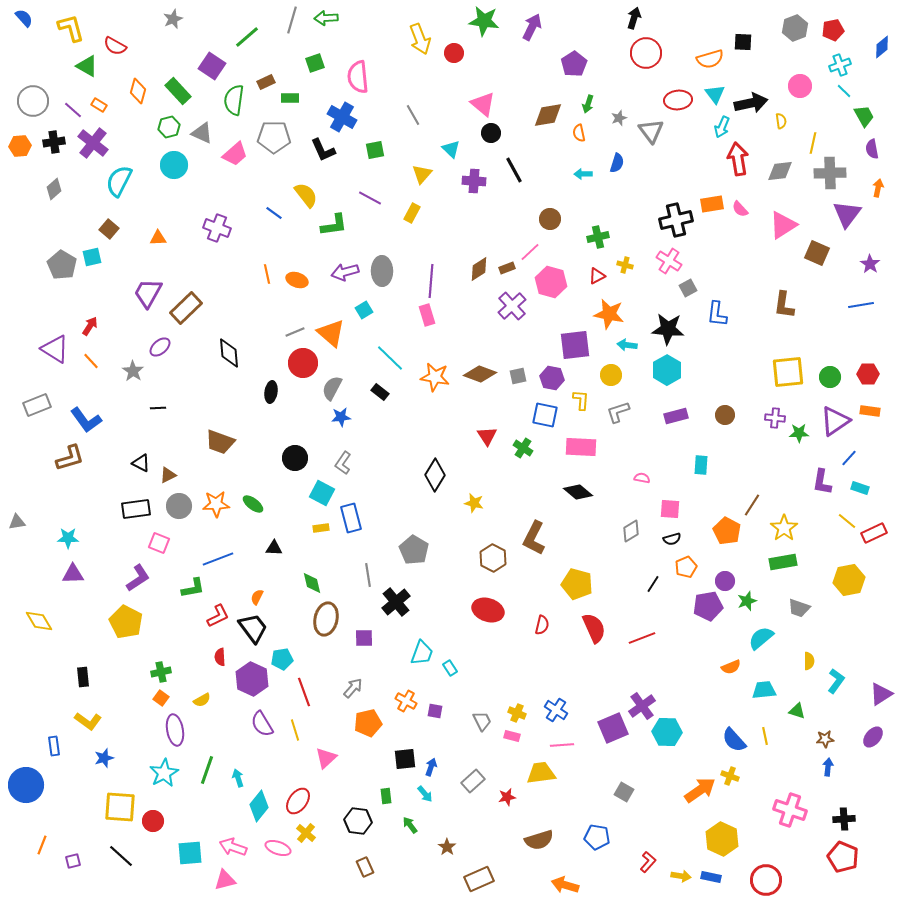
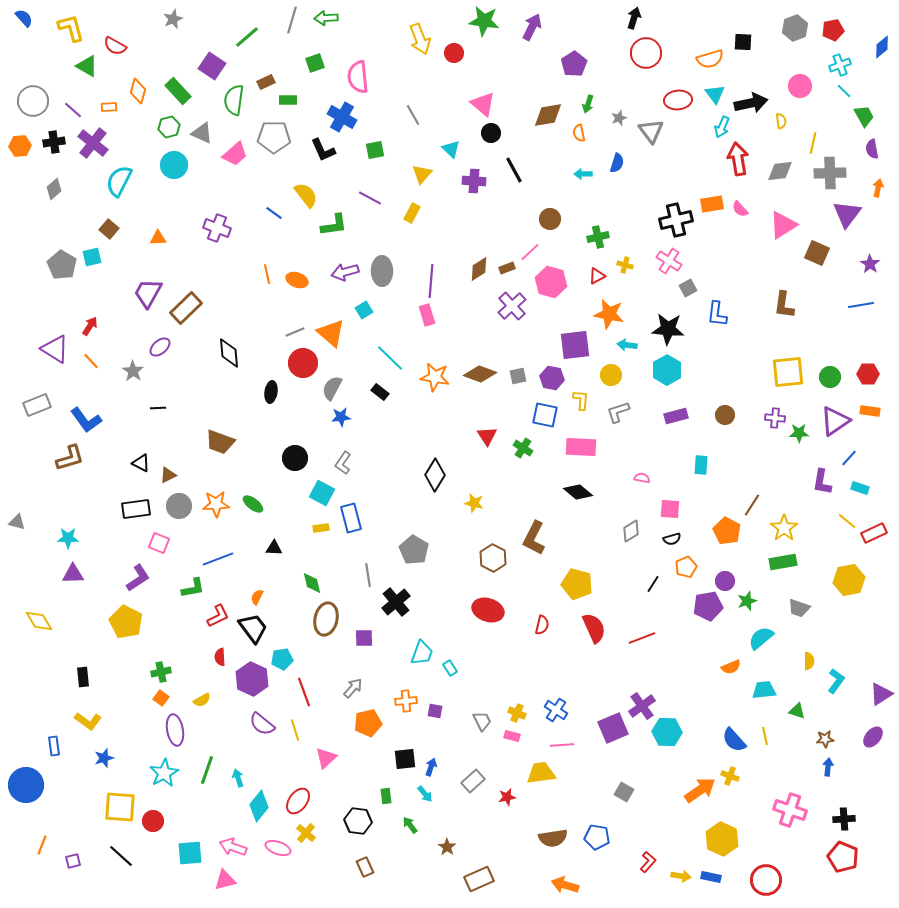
green rectangle at (290, 98): moved 2 px left, 2 px down
orange rectangle at (99, 105): moved 10 px right, 2 px down; rotated 35 degrees counterclockwise
gray triangle at (17, 522): rotated 24 degrees clockwise
orange cross at (406, 701): rotated 35 degrees counterclockwise
purple semicircle at (262, 724): rotated 20 degrees counterclockwise
brown semicircle at (539, 840): moved 14 px right, 2 px up; rotated 8 degrees clockwise
